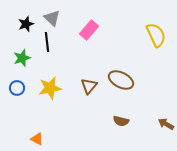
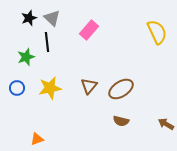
black star: moved 3 px right, 6 px up
yellow semicircle: moved 1 px right, 3 px up
green star: moved 4 px right, 1 px up
brown ellipse: moved 9 px down; rotated 60 degrees counterclockwise
orange triangle: rotated 48 degrees counterclockwise
